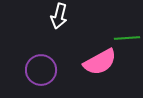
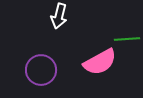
green line: moved 1 px down
